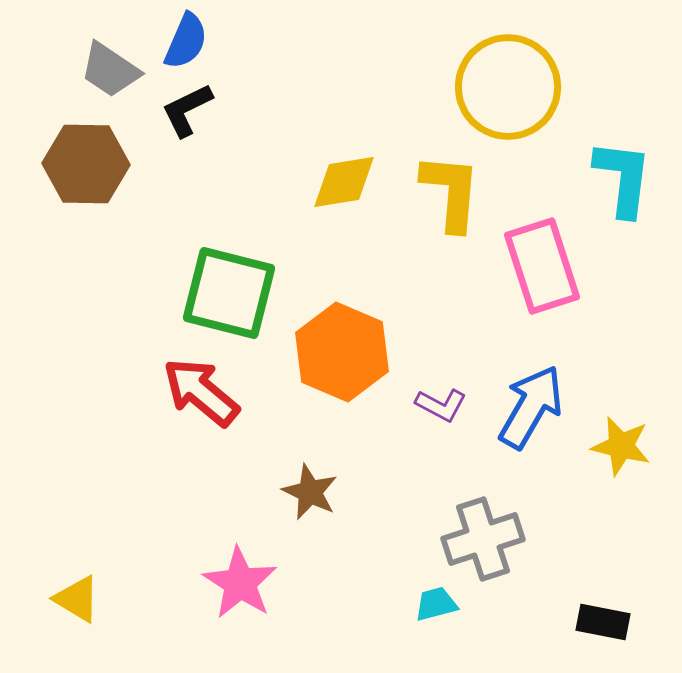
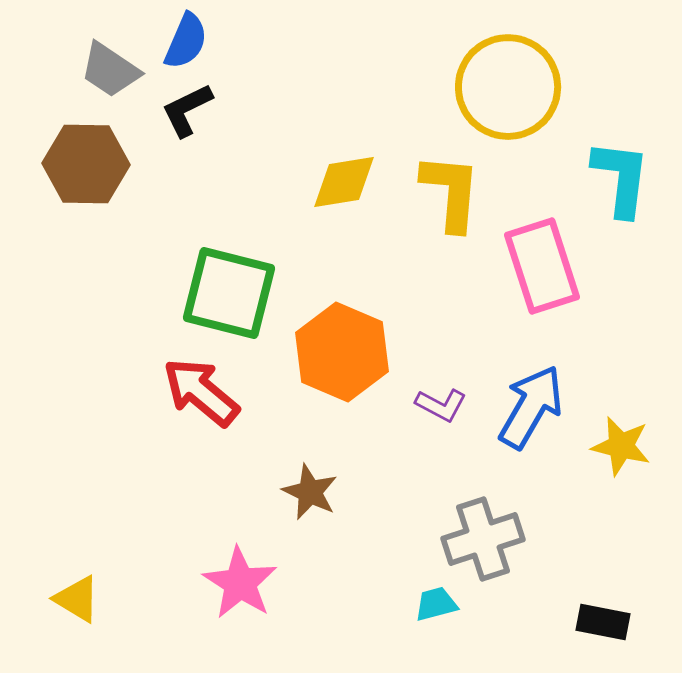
cyan L-shape: moved 2 px left
